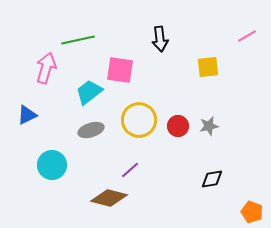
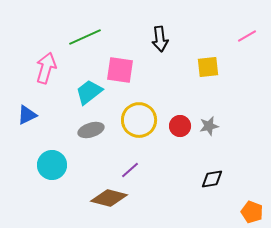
green line: moved 7 px right, 3 px up; rotated 12 degrees counterclockwise
red circle: moved 2 px right
